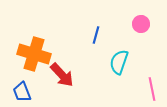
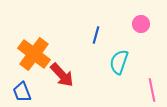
orange cross: rotated 20 degrees clockwise
pink line: moved 1 px down
